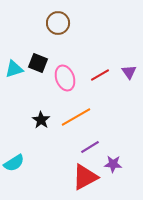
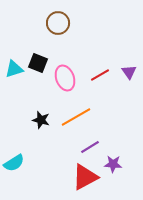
black star: rotated 18 degrees counterclockwise
